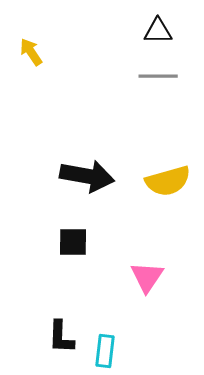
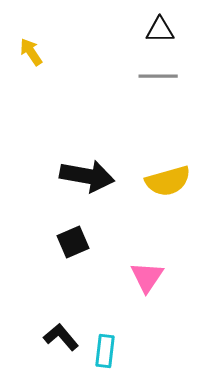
black triangle: moved 2 px right, 1 px up
black square: rotated 24 degrees counterclockwise
black L-shape: rotated 138 degrees clockwise
